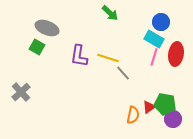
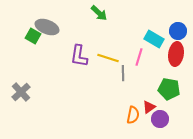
green arrow: moved 11 px left
blue circle: moved 17 px right, 9 px down
gray ellipse: moved 1 px up
green square: moved 4 px left, 11 px up
pink line: moved 15 px left
gray line: rotated 42 degrees clockwise
green pentagon: moved 4 px right, 15 px up
purple circle: moved 13 px left
